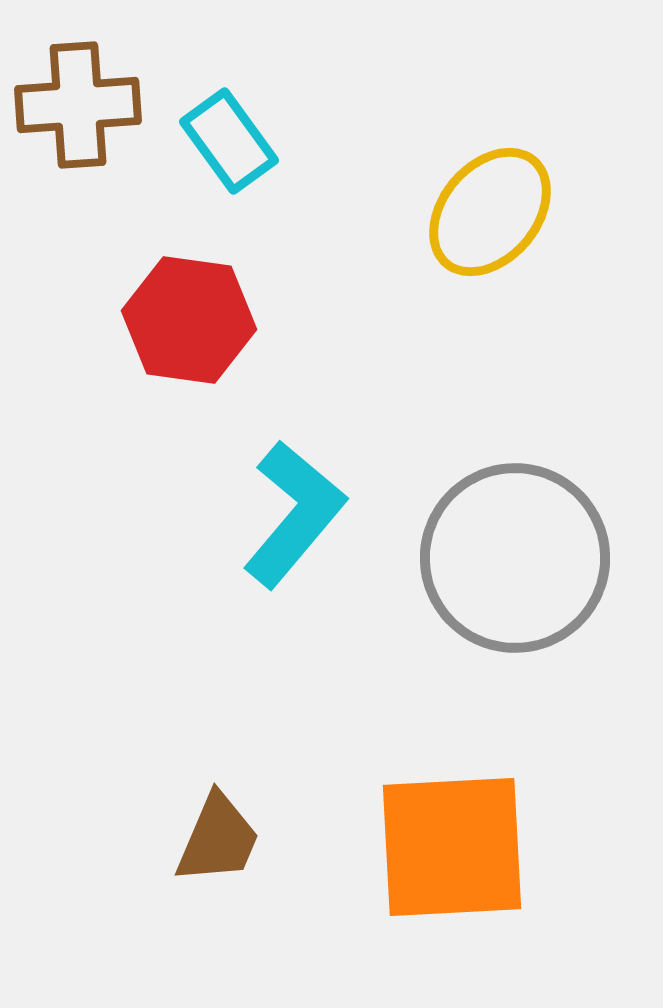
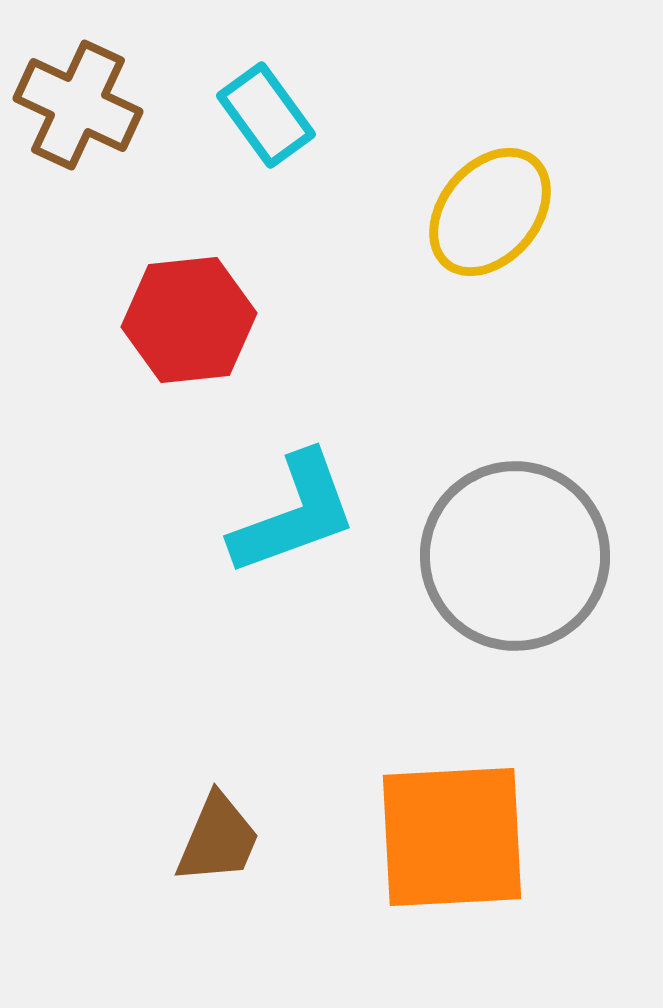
brown cross: rotated 29 degrees clockwise
cyan rectangle: moved 37 px right, 26 px up
red hexagon: rotated 14 degrees counterclockwise
cyan L-shape: rotated 30 degrees clockwise
gray circle: moved 2 px up
orange square: moved 10 px up
